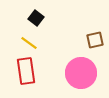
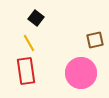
yellow line: rotated 24 degrees clockwise
